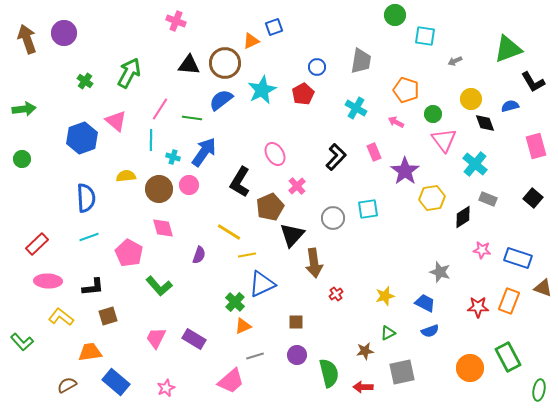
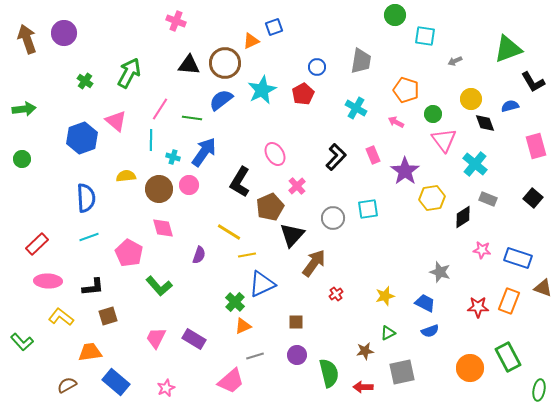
pink rectangle at (374, 152): moved 1 px left, 3 px down
brown arrow at (314, 263): rotated 136 degrees counterclockwise
